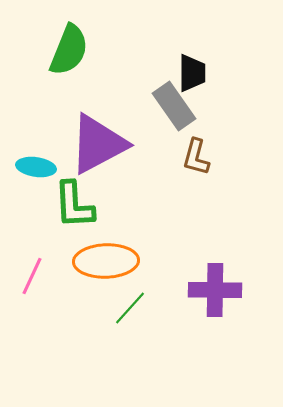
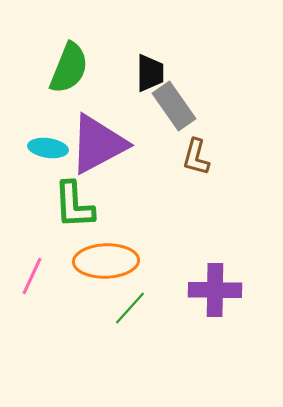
green semicircle: moved 18 px down
black trapezoid: moved 42 px left
cyan ellipse: moved 12 px right, 19 px up
